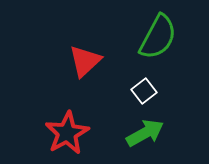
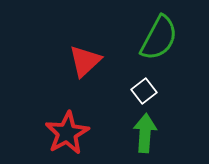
green semicircle: moved 1 px right, 1 px down
green arrow: rotated 57 degrees counterclockwise
